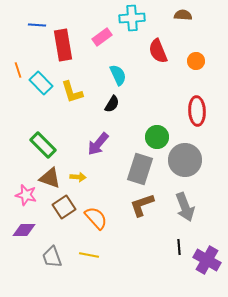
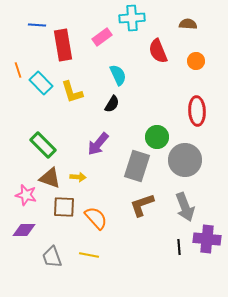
brown semicircle: moved 5 px right, 9 px down
gray rectangle: moved 3 px left, 3 px up
brown square: rotated 35 degrees clockwise
purple cross: moved 21 px up; rotated 24 degrees counterclockwise
